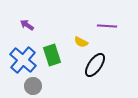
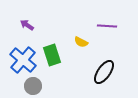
black ellipse: moved 9 px right, 7 px down
